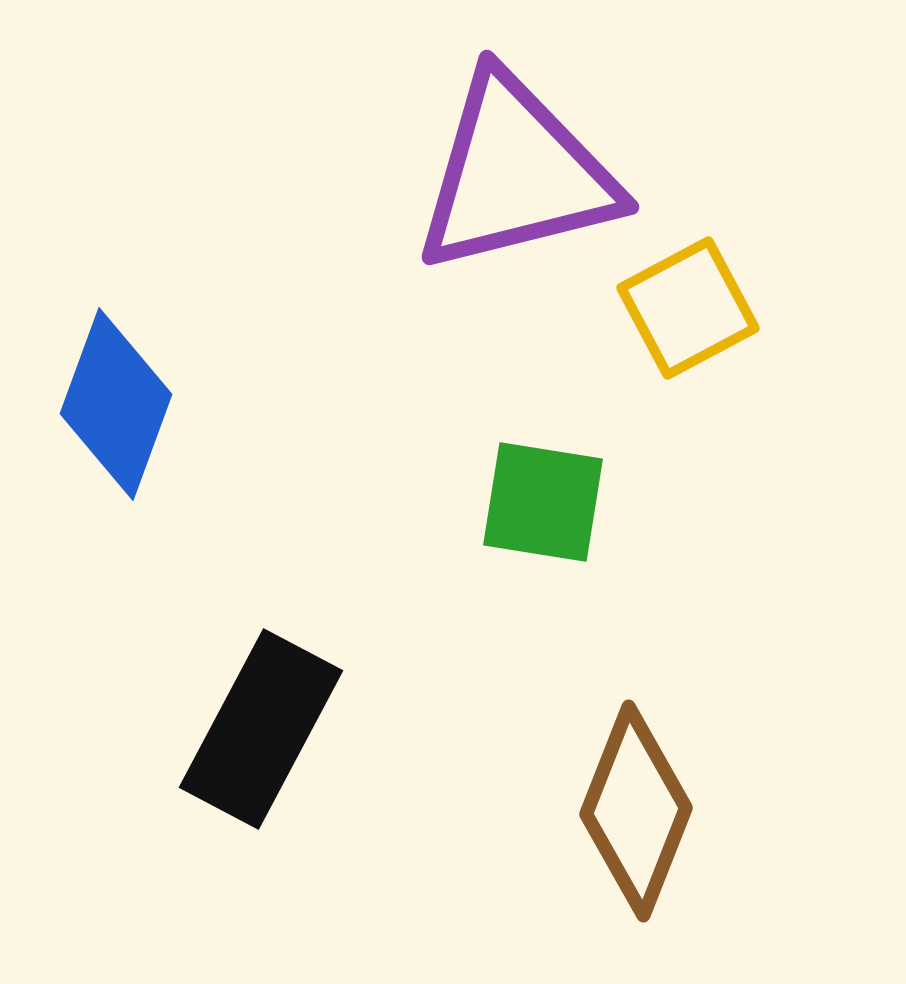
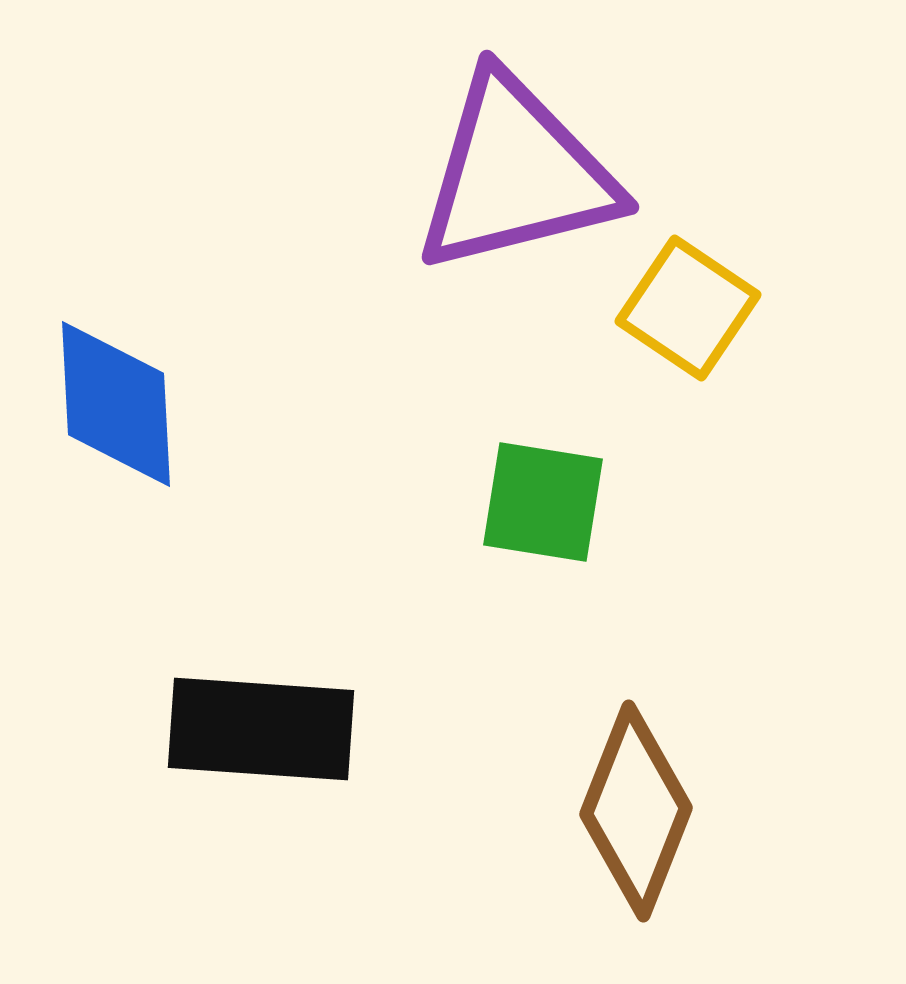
yellow square: rotated 28 degrees counterclockwise
blue diamond: rotated 23 degrees counterclockwise
black rectangle: rotated 66 degrees clockwise
